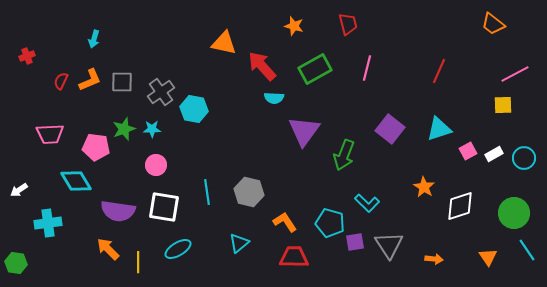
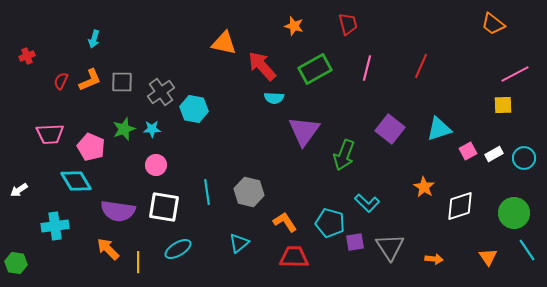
red line at (439, 71): moved 18 px left, 5 px up
pink pentagon at (96, 147): moved 5 px left; rotated 16 degrees clockwise
cyan cross at (48, 223): moved 7 px right, 3 px down
gray triangle at (389, 245): moved 1 px right, 2 px down
